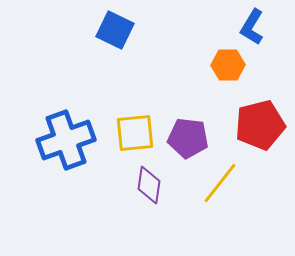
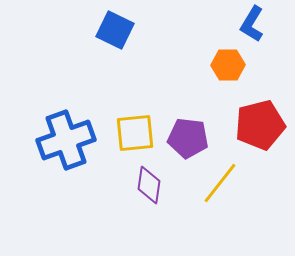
blue L-shape: moved 3 px up
